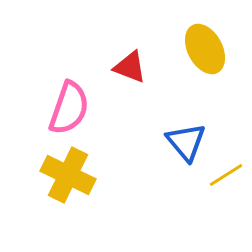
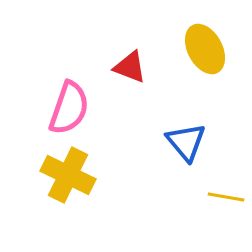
yellow line: moved 22 px down; rotated 42 degrees clockwise
